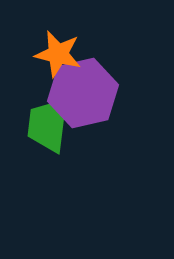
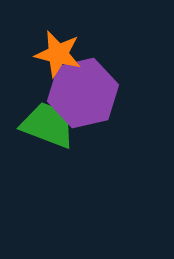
green trapezoid: rotated 104 degrees clockwise
